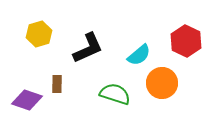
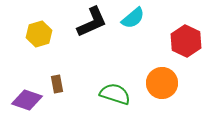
black L-shape: moved 4 px right, 26 px up
cyan semicircle: moved 6 px left, 37 px up
brown rectangle: rotated 12 degrees counterclockwise
